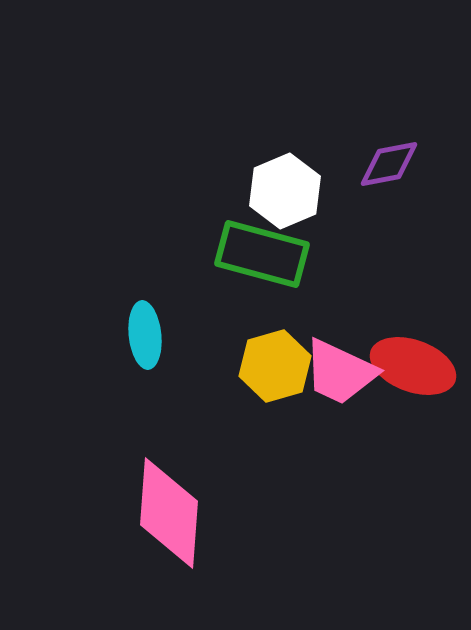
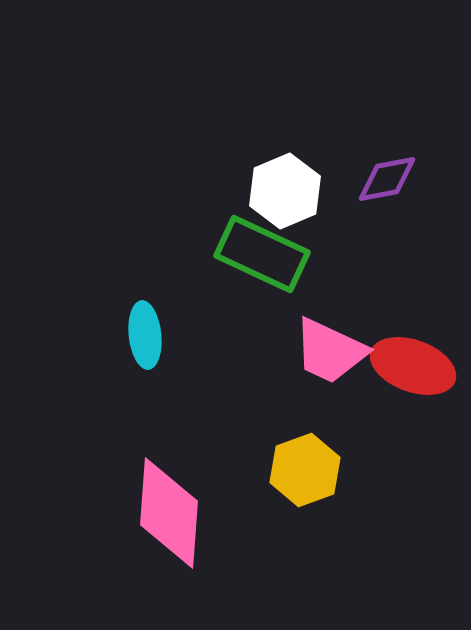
purple diamond: moved 2 px left, 15 px down
green rectangle: rotated 10 degrees clockwise
yellow hexagon: moved 30 px right, 104 px down; rotated 4 degrees counterclockwise
pink trapezoid: moved 10 px left, 21 px up
